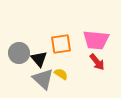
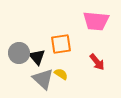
pink trapezoid: moved 19 px up
black triangle: moved 2 px left, 2 px up
